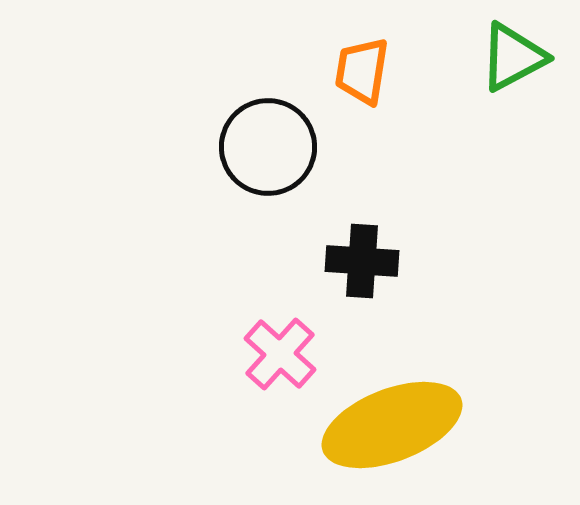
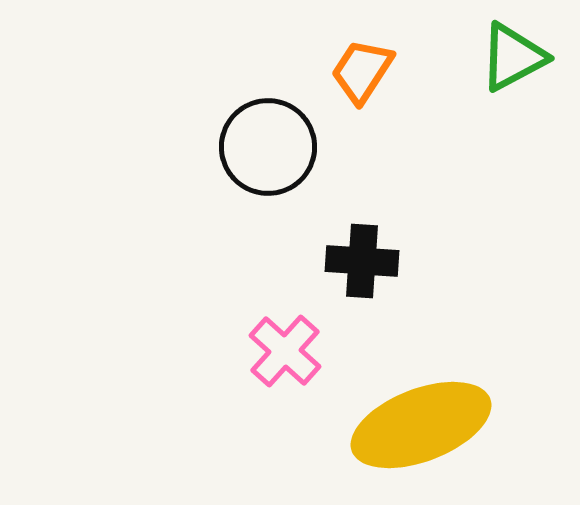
orange trapezoid: rotated 24 degrees clockwise
pink cross: moved 5 px right, 3 px up
yellow ellipse: moved 29 px right
